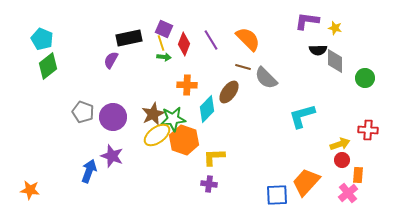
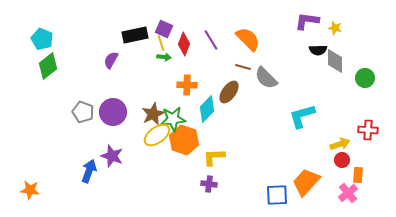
black rectangle: moved 6 px right, 3 px up
purple circle: moved 5 px up
